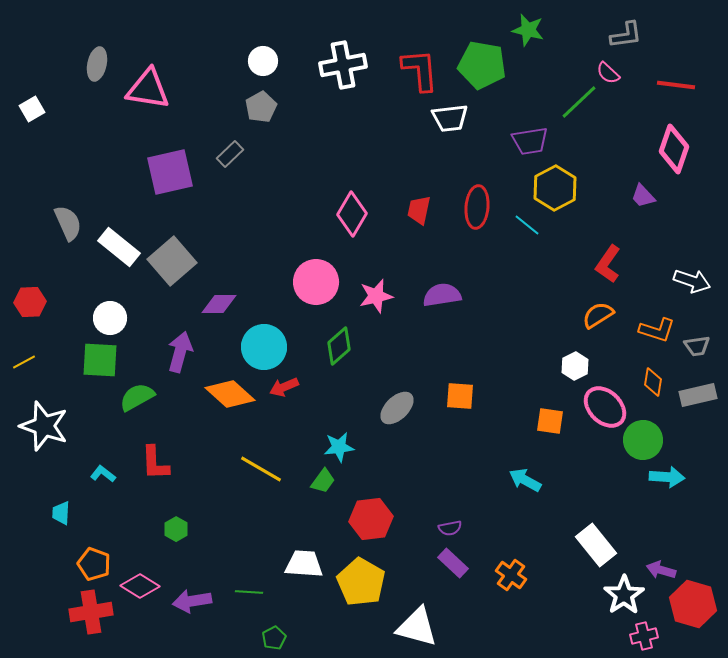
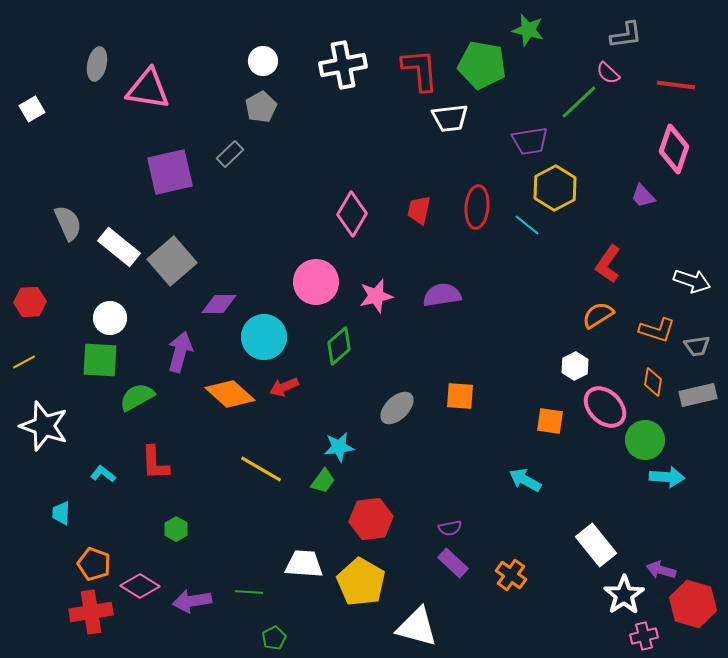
cyan circle at (264, 347): moved 10 px up
green circle at (643, 440): moved 2 px right
